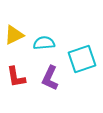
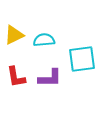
cyan semicircle: moved 3 px up
cyan square: rotated 12 degrees clockwise
purple L-shape: rotated 115 degrees counterclockwise
